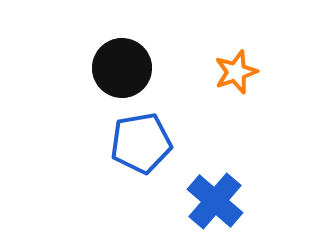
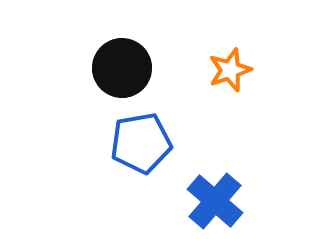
orange star: moved 6 px left, 2 px up
